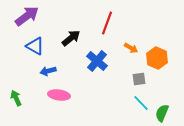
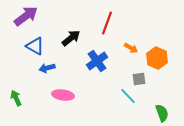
purple arrow: moved 1 px left
blue cross: rotated 15 degrees clockwise
blue arrow: moved 1 px left, 3 px up
pink ellipse: moved 4 px right
cyan line: moved 13 px left, 7 px up
green semicircle: rotated 138 degrees clockwise
